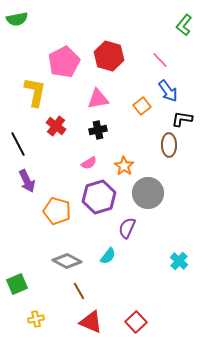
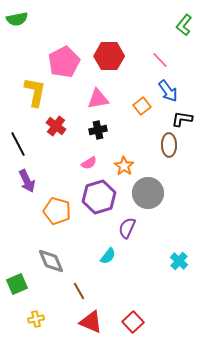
red hexagon: rotated 16 degrees counterclockwise
gray diamond: moved 16 px left; rotated 40 degrees clockwise
red square: moved 3 px left
